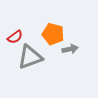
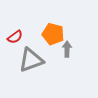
gray arrow: moved 3 px left; rotated 77 degrees counterclockwise
gray triangle: moved 1 px right, 3 px down
